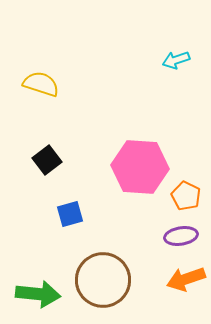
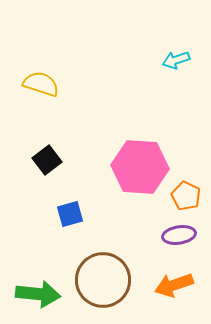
purple ellipse: moved 2 px left, 1 px up
orange arrow: moved 12 px left, 6 px down
